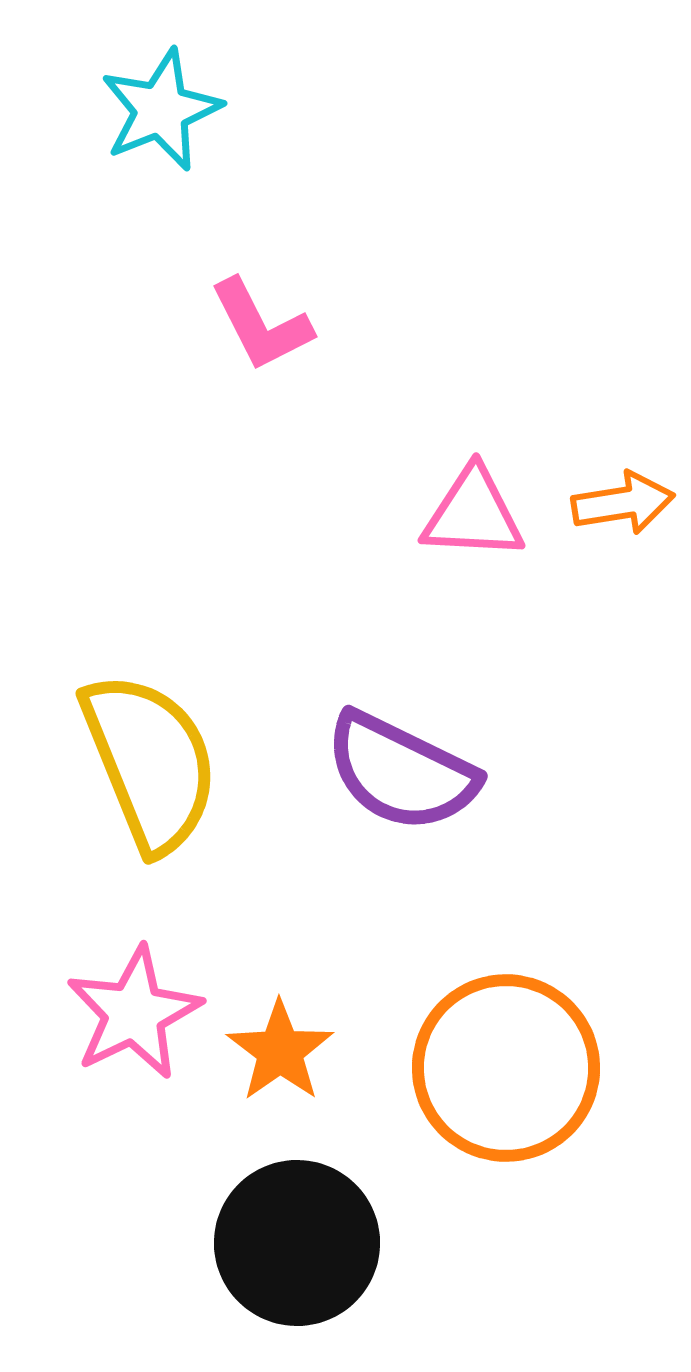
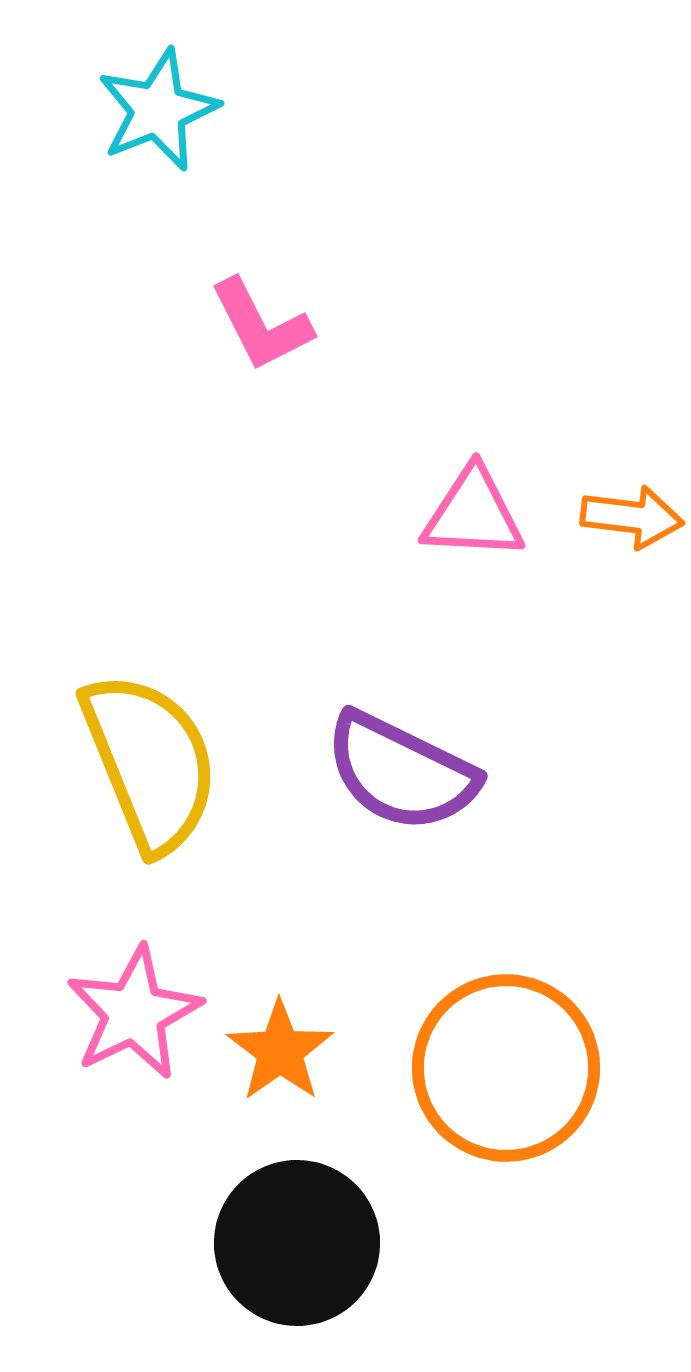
cyan star: moved 3 px left
orange arrow: moved 9 px right, 14 px down; rotated 16 degrees clockwise
